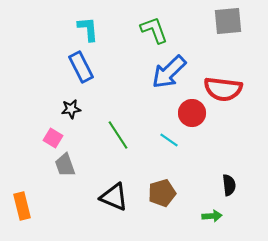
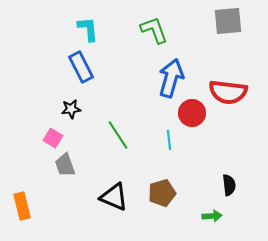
blue arrow: moved 2 px right, 6 px down; rotated 150 degrees clockwise
red semicircle: moved 5 px right, 3 px down
cyan line: rotated 48 degrees clockwise
